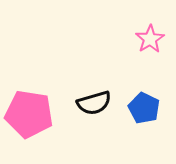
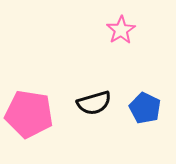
pink star: moved 29 px left, 9 px up
blue pentagon: moved 1 px right
